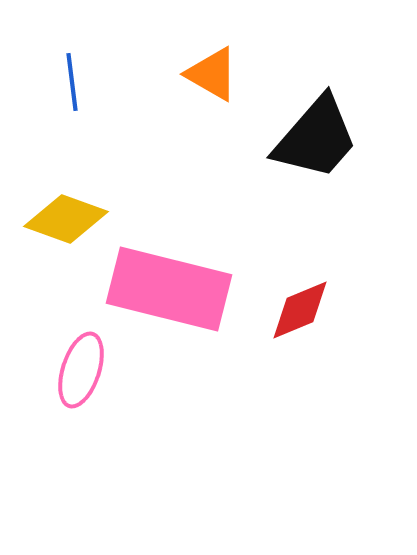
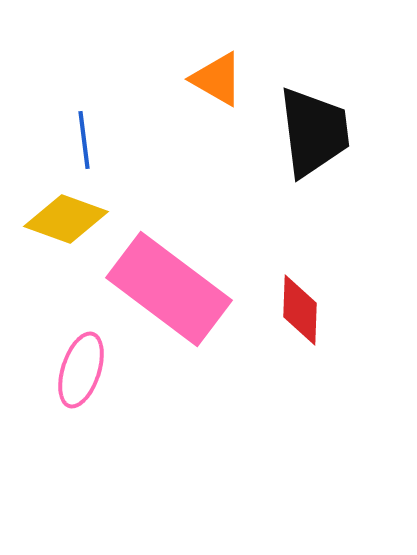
orange triangle: moved 5 px right, 5 px down
blue line: moved 12 px right, 58 px down
black trapezoid: moved 2 px left, 6 px up; rotated 48 degrees counterclockwise
pink rectangle: rotated 23 degrees clockwise
red diamond: rotated 66 degrees counterclockwise
